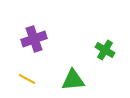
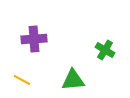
purple cross: rotated 15 degrees clockwise
yellow line: moved 5 px left, 1 px down
